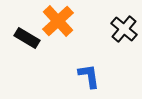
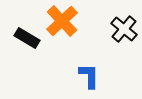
orange cross: moved 4 px right
blue L-shape: rotated 8 degrees clockwise
